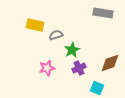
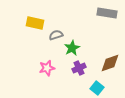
gray rectangle: moved 4 px right
yellow rectangle: moved 2 px up
green star: moved 2 px up
cyan square: rotated 16 degrees clockwise
